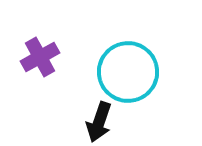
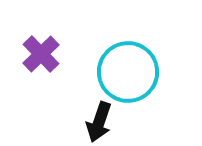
purple cross: moved 1 px right, 3 px up; rotated 15 degrees counterclockwise
